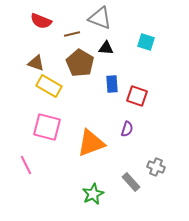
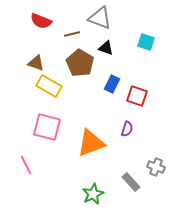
black triangle: rotated 14 degrees clockwise
blue rectangle: rotated 30 degrees clockwise
